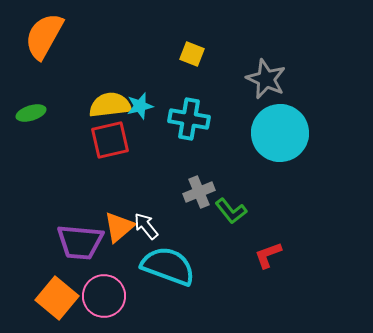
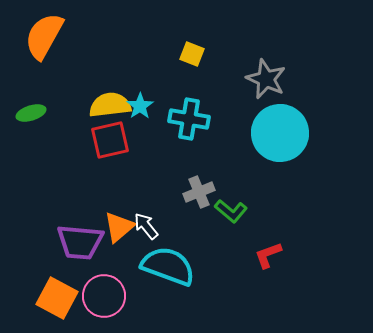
cyan star: rotated 20 degrees counterclockwise
green L-shape: rotated 12 degrees counterclockwise
orange square: rotated 12 degrees counterclockwise
